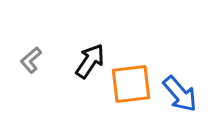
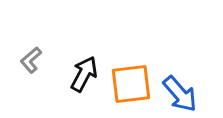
black arrow: moved 6 px left, 13 px down; rotated 6 degrees counterclockwise
